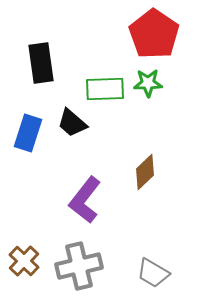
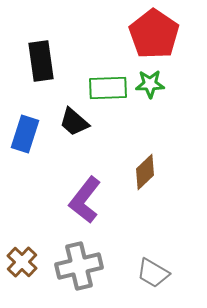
black rectangle: moved 2 px up
green star: moved 2 px right, 1 px down
green rectangle: moved 3 px right, 1 px up
black trapezoid: moved 2 px right, 1 px up
blue rectangle: moved 3 px left, 1 px down
brown cross: moved 2 px left, 1 px down
